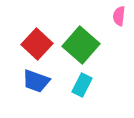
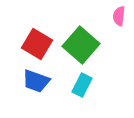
red square: rotated 12 degrees counterclockwise
